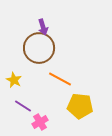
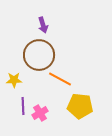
purple arrow: moved 2 px up
brown circle: moved 7 px down
yellow star: rotated 28 degrees counterclockwise
purple line: rotated 54 degrees clockwise
pink cross: moved 9 px up
